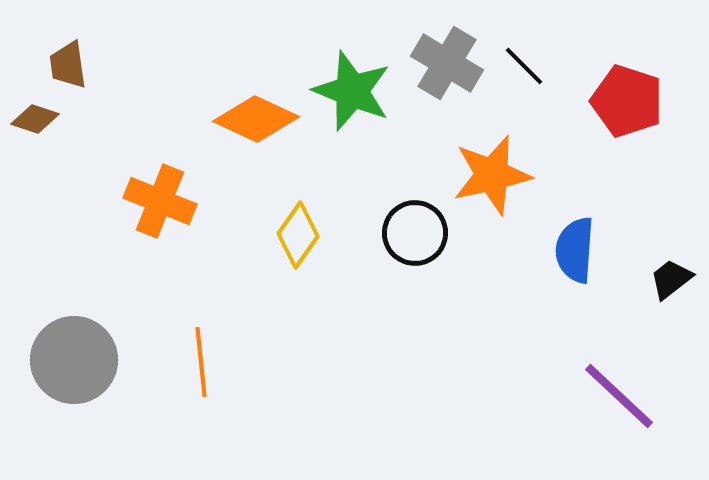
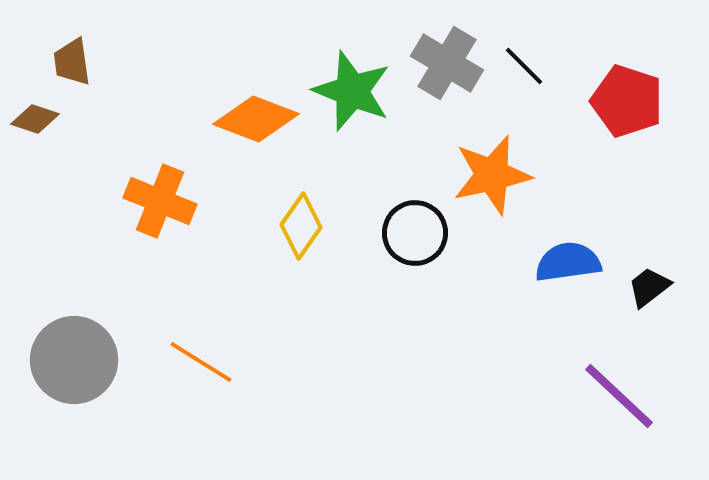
brown trapezoid: moved 4 px right, 3 px up
orange diamond: rotated 4 degrees counterclockwise
yellow diamond: moved 3 px right, 9 px up
blue semicircle: moved 7 px left, 12 px down; rotated 78 degrees clockwise
black trapezoid: moved 22 px left, 8 px down
orange line: rotated 52 degrees counterclockwise
